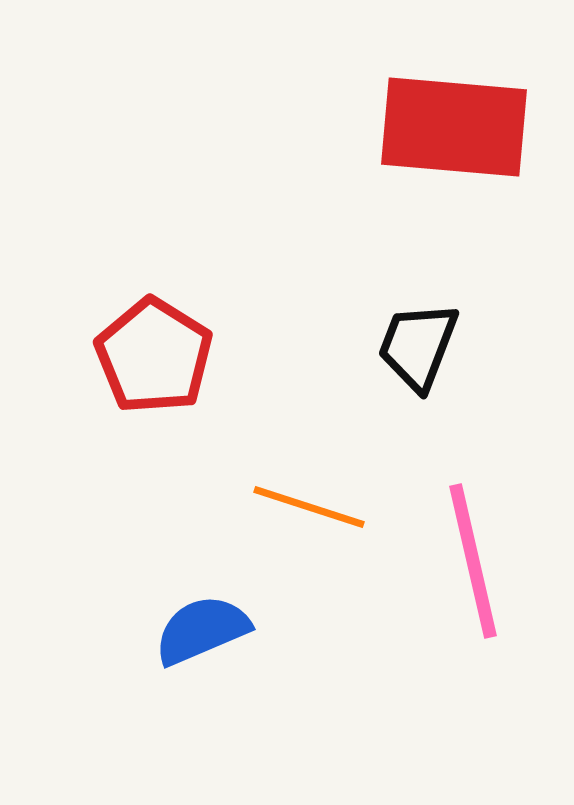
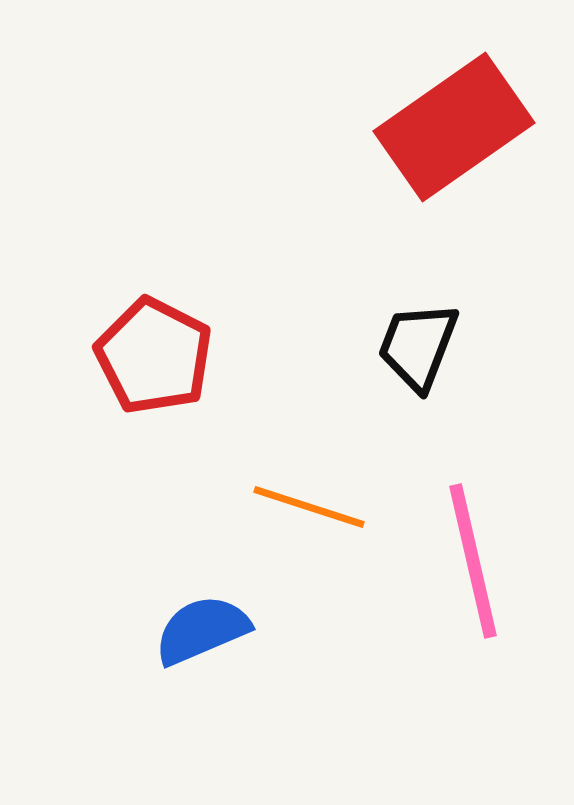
red rectangle: rotated 40 degrees counterclockwise
red pentagon: rotated 5 degrees counterclockwise
